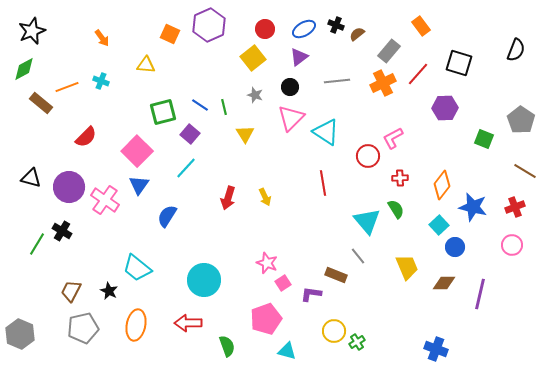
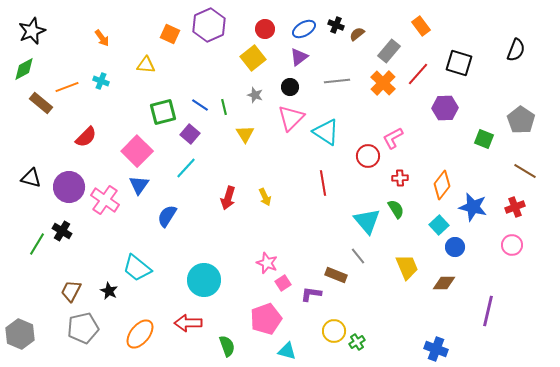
orange cross at (383, 83): rotated 20 degrees counterclockwise
purple line at (480, 294): moved 8 px right, 17 px down
orange ellipse at (136, 325): moved 4 px right, 9 px down; rotated 28 degrees clockwise
